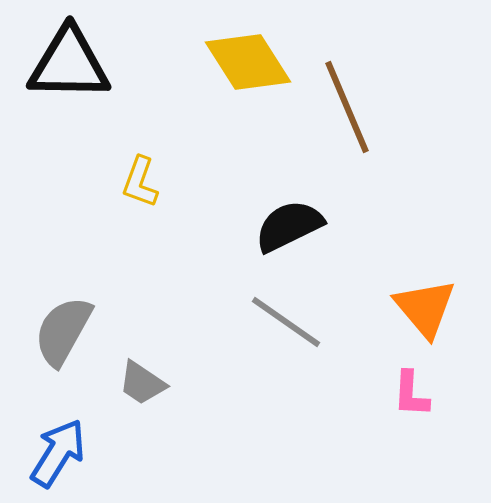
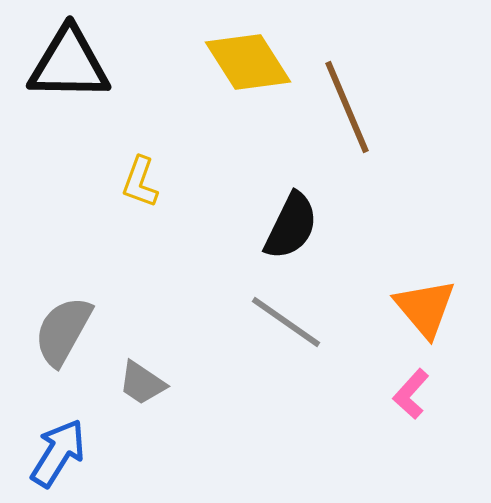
black semicircle: moved 2 px right; rotated 142 degrees clockwise
pink L-shape: rotated 39 degrees clockwise
